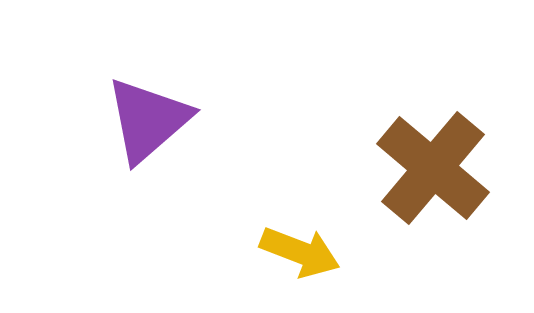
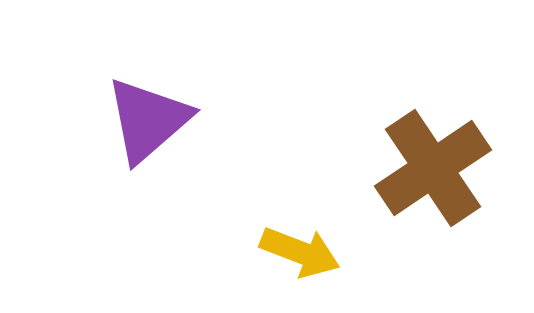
brown cross: rotated 16 degrees clockwise
